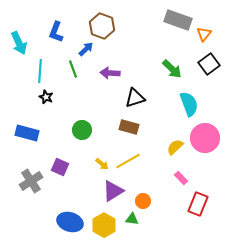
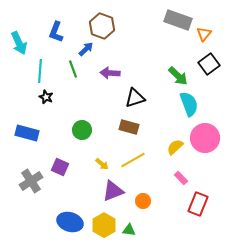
green arrow: moved 6 px right, 7 px down
yellow line: moved 5 px right, 1 px up
purple triangle: rotated 10 degrees clockwise
green triangle: moved 3 px left, 11 px down
